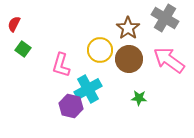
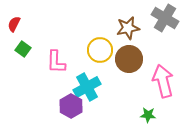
brown star: rotated 25 degrees clockwise
pink arrow: moved 6 px left, 21 px down; rotated 40 degrees clockwise
pink L-shape: moved 5 px left, 3 px up; rotated 15 degrees counterclockwise
cyan cross: moved 1 px left, 2 px up
green star: moved 9 px right, 17 px down
purple hexagon: rotated 15 degrees clockwise
